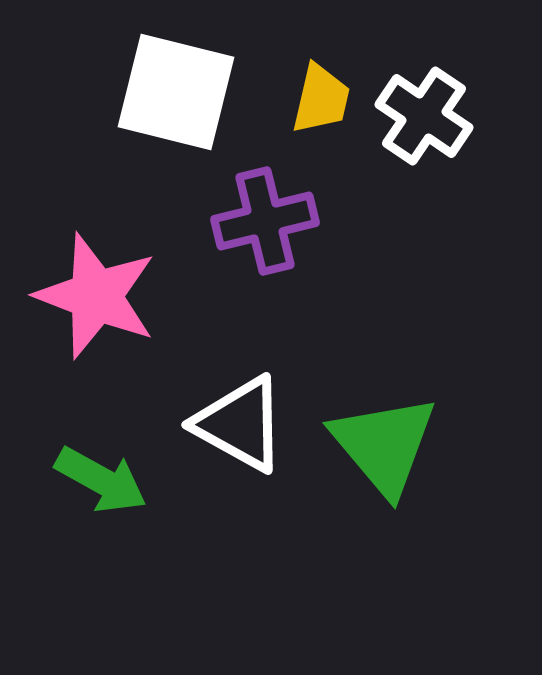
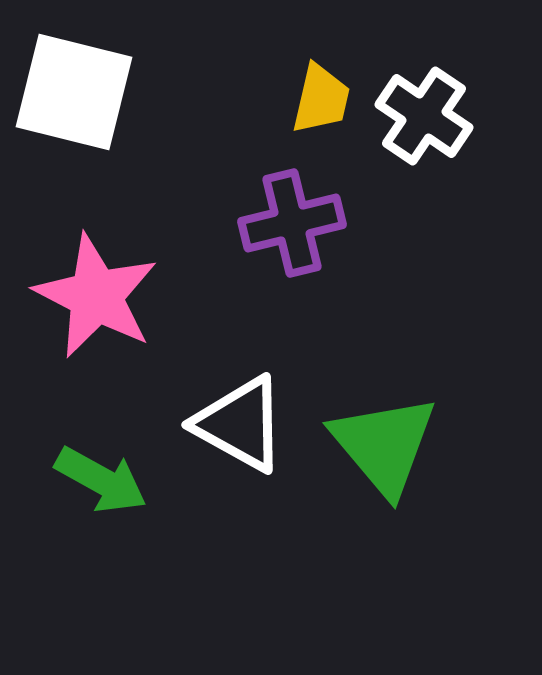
white square: moved 102 px left
purple cross: moved 27 px right, 2 px down
pink star: rotated 6 degrees clockwise
